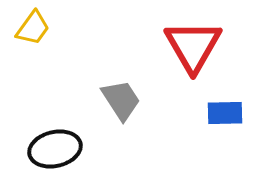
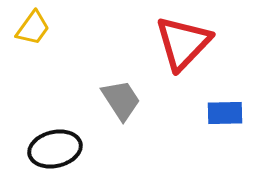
red triangle: moved 10 px left, 3 px up; rotated 14 degrees clockwise
